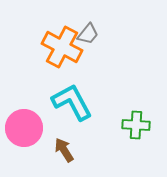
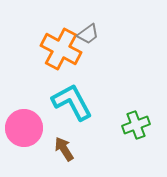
gray trapezoid: rotated 15 degrees clockwise
orange cross: moved 1 px left, 2 px down
green cross: rotated 24 degrees counterclockwise
brown arrow: moved 1 px up
